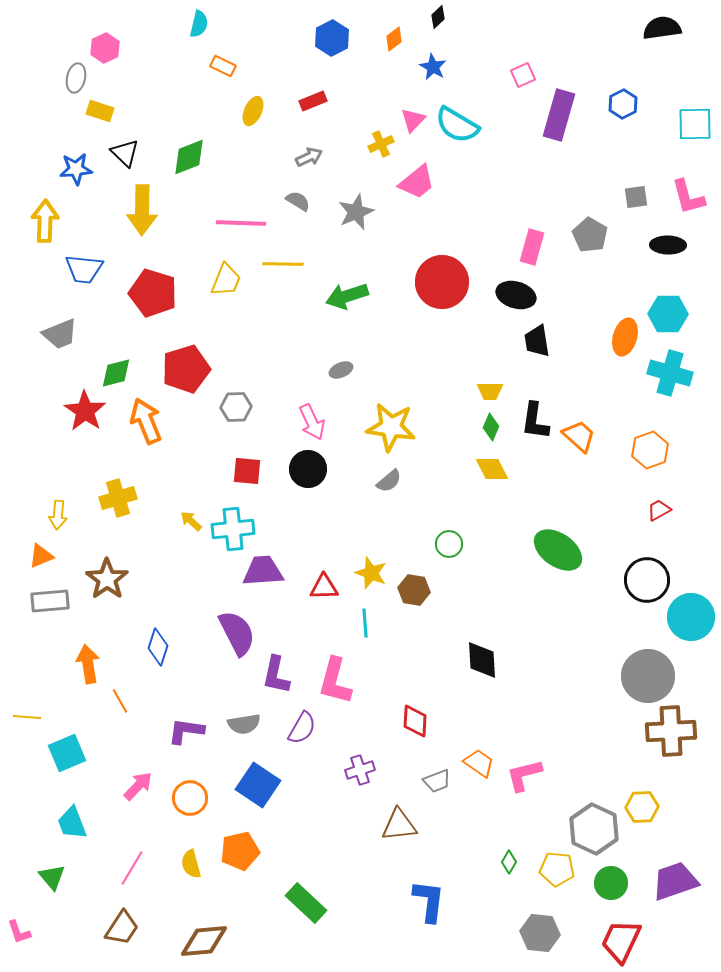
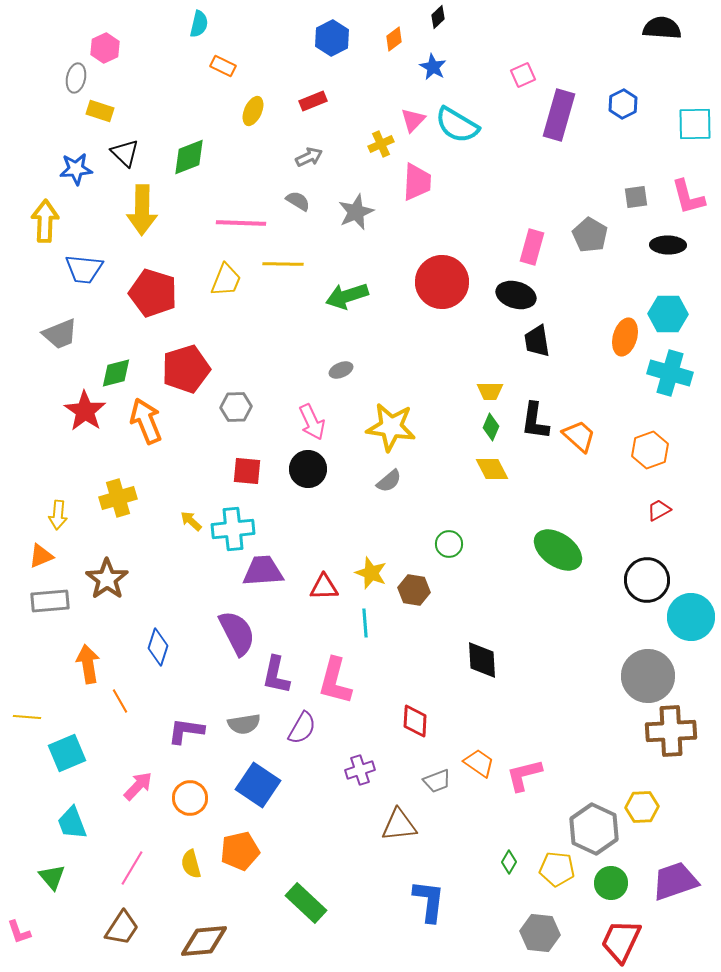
black semicircle at (662, 28): rotated 12 degrees clockwise
pink trapezoid at (417, 182): rotated 48 degrees counterclockwise
